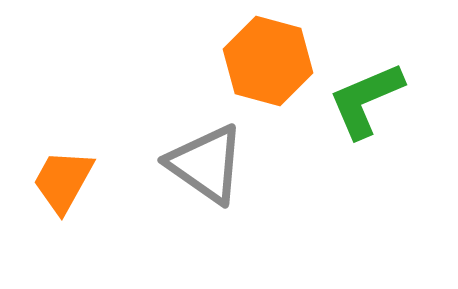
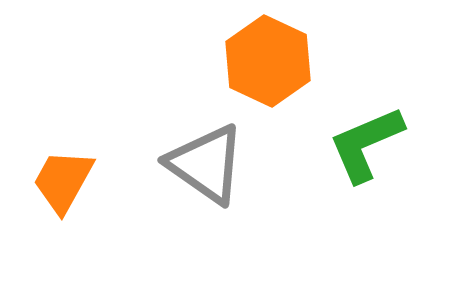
orange hexagon: rotated 10 degrees clockwise
green L-shape: moved 44 px down
